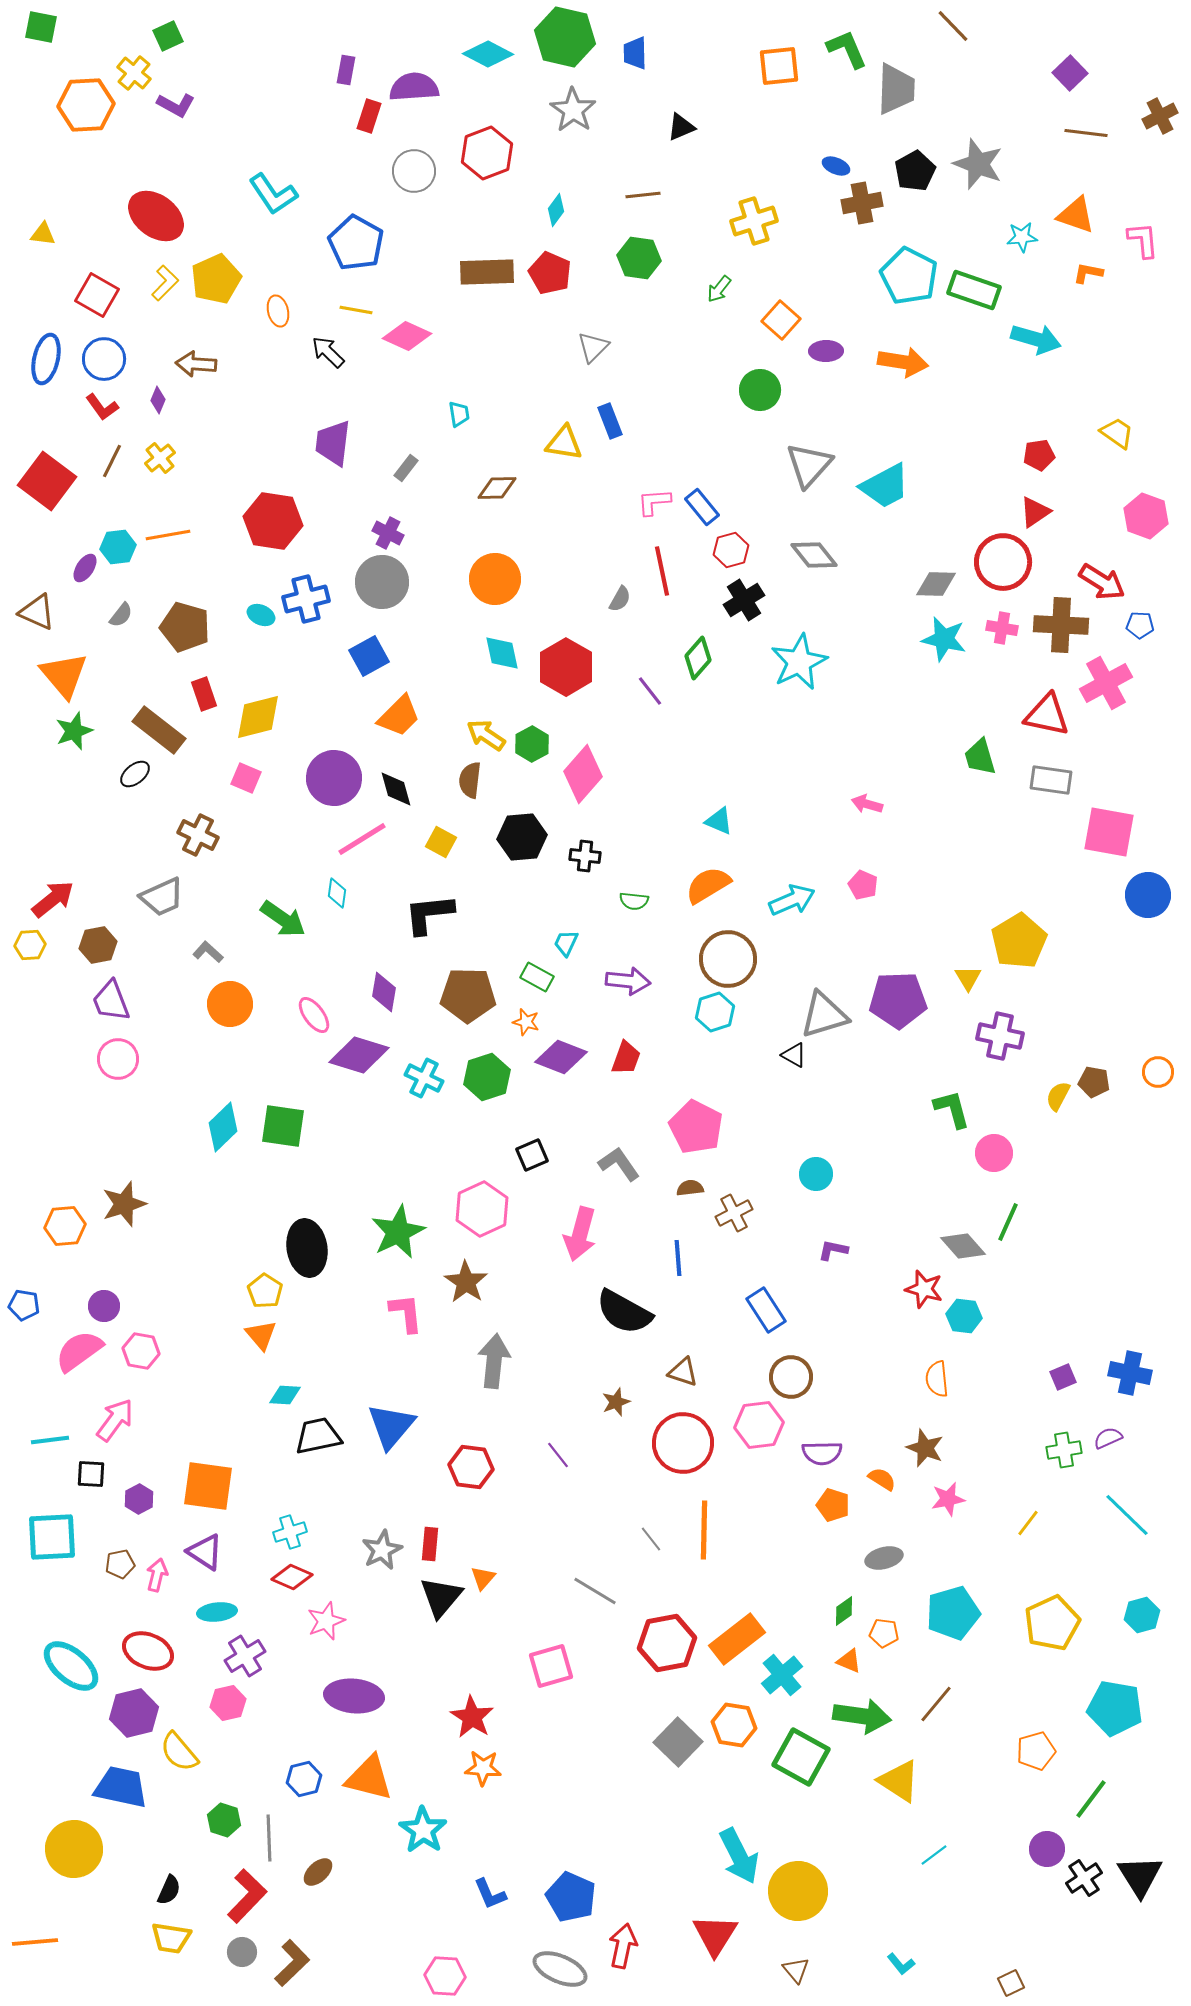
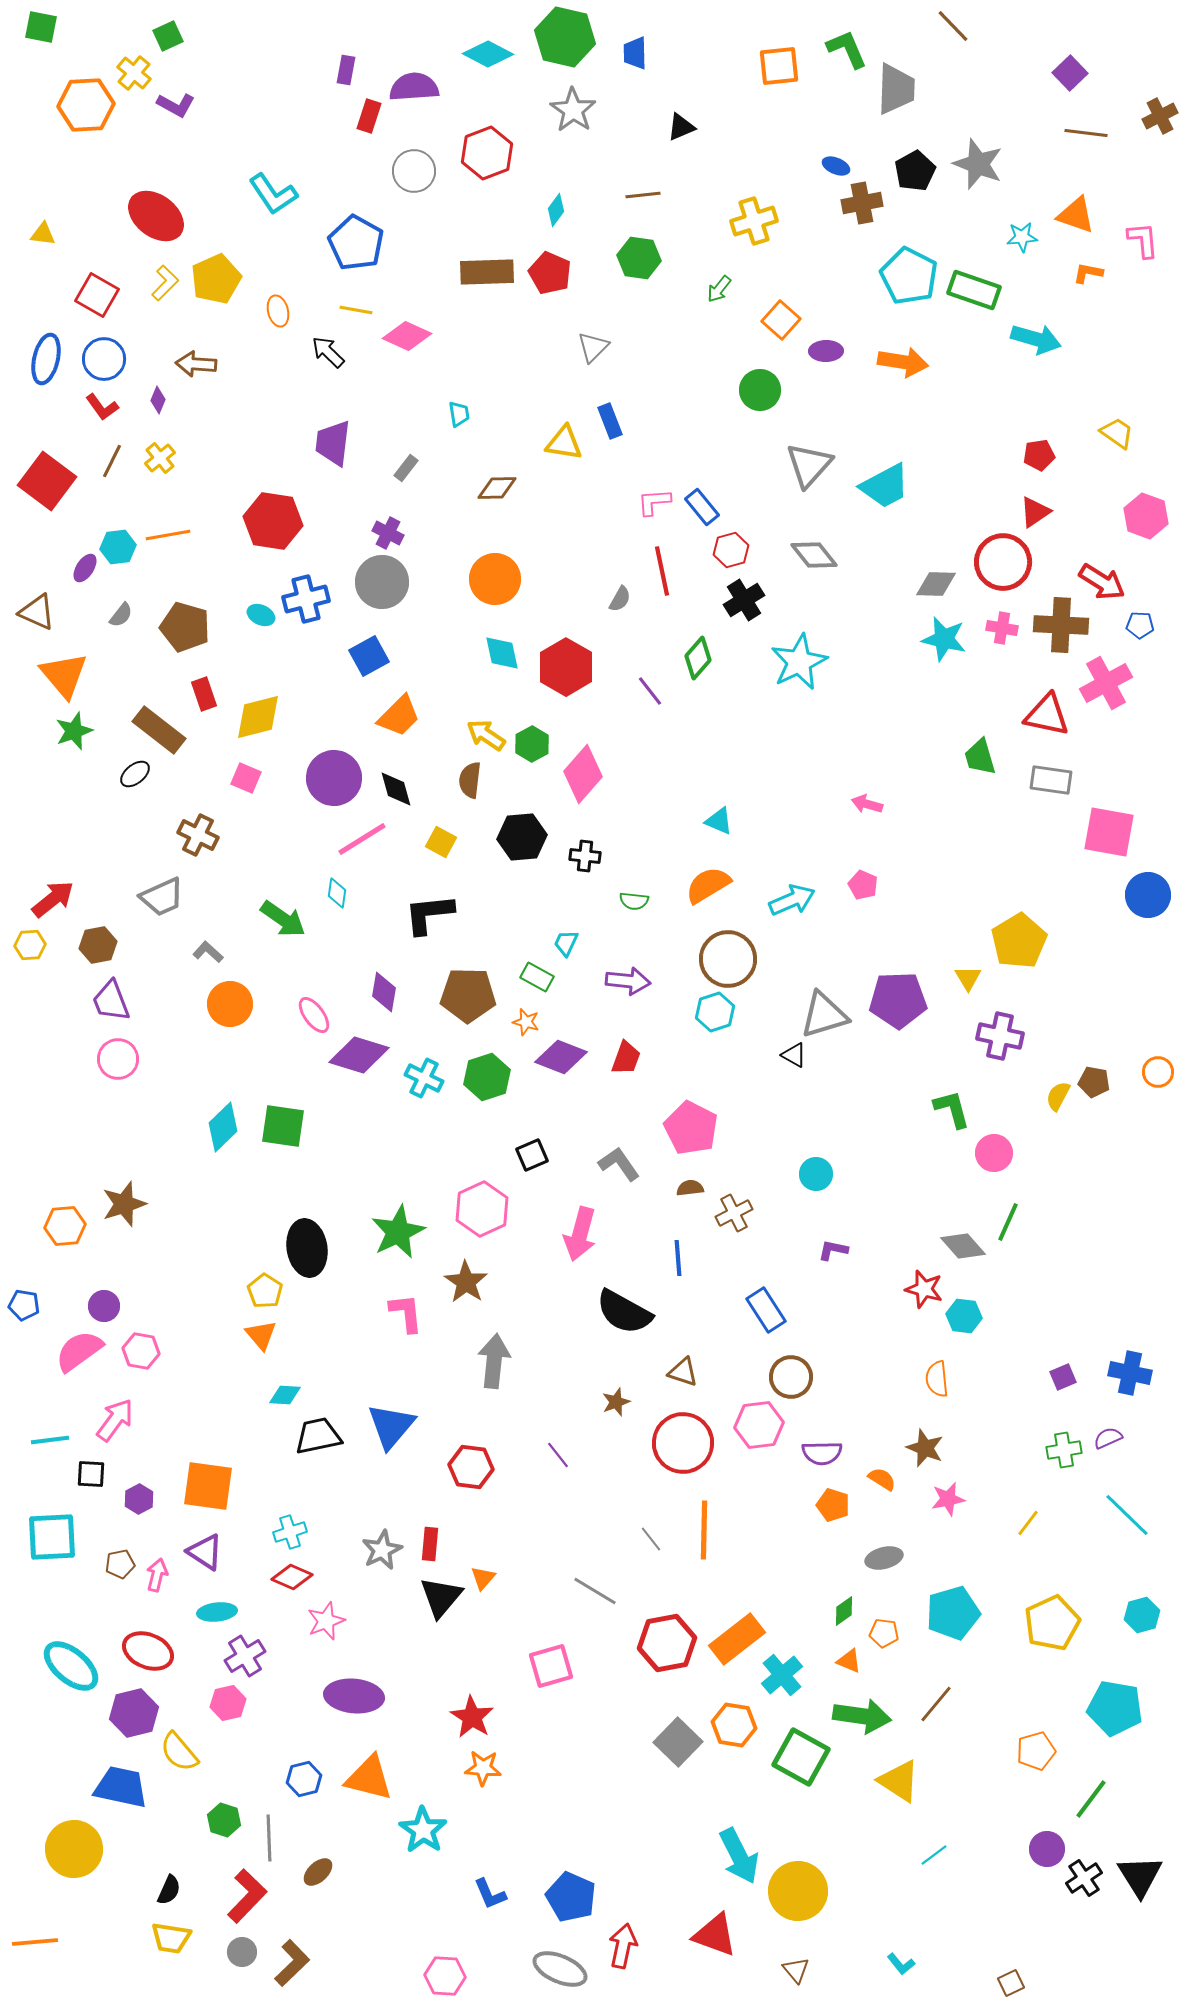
pink pentagon at (696, 1127): moved 5 px left, 1 px down
red triangle at (715, 1935): rotated 42 degrees counterclockwise
